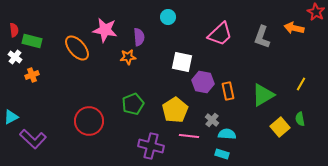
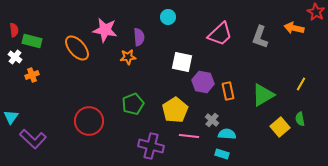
gray L-shape: moved 2 px left
cyan triangle: rotated 28 degrees counterclockwise
